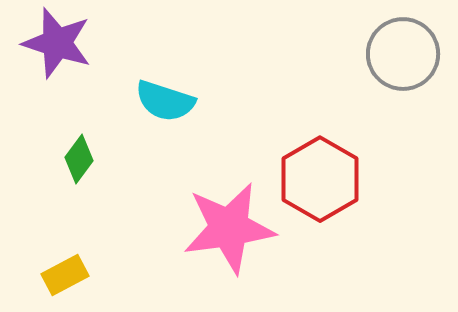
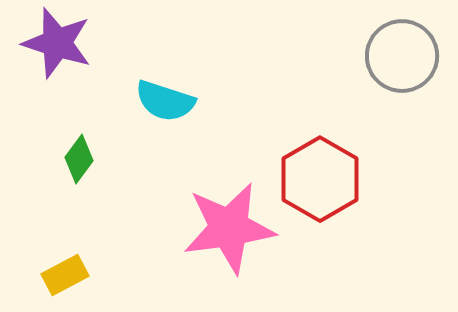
gray circle: moved 1 px left, 2 px down
